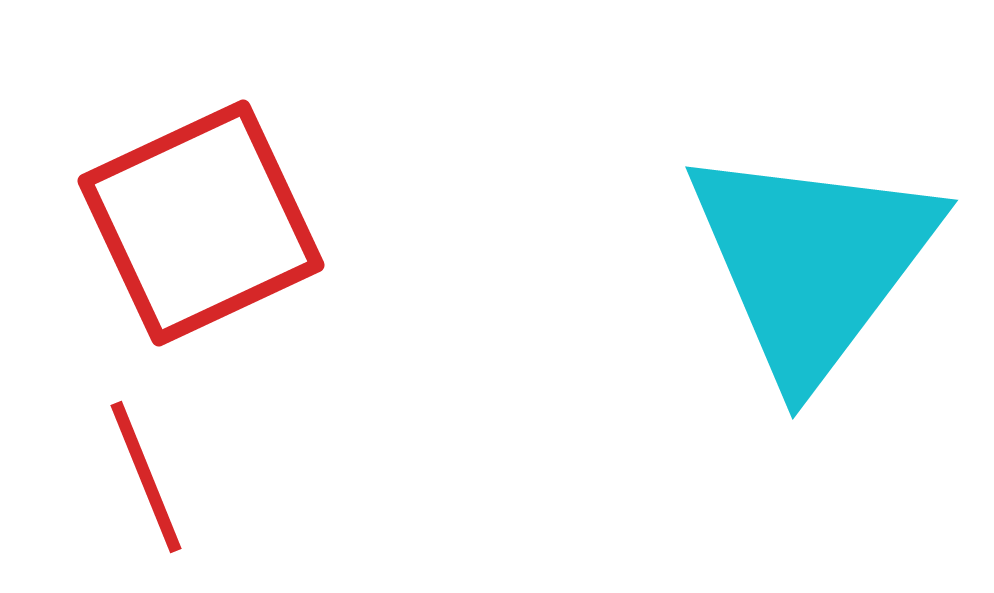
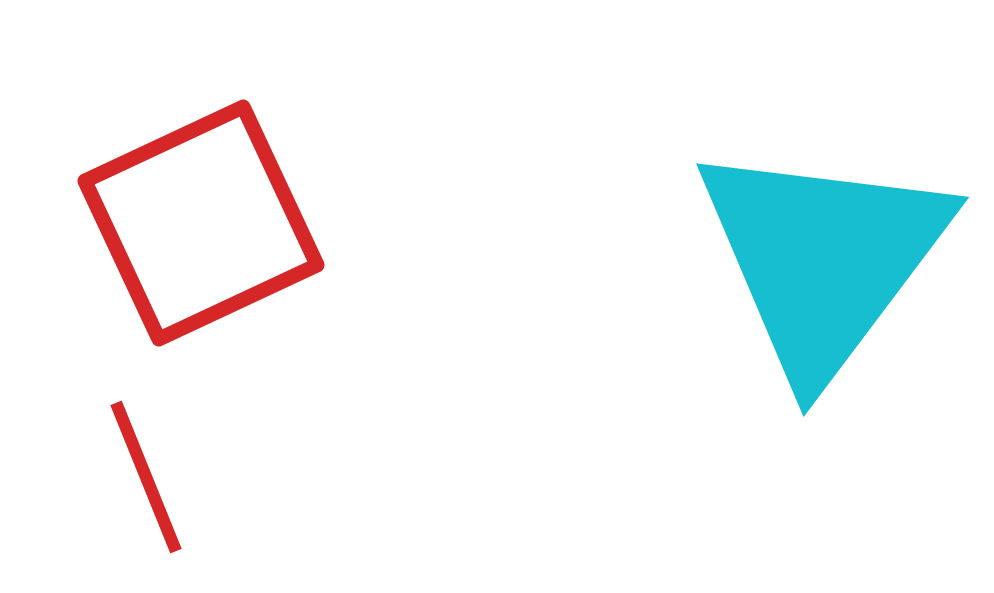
cyan triangle: moved 11 px right, 3 px up
